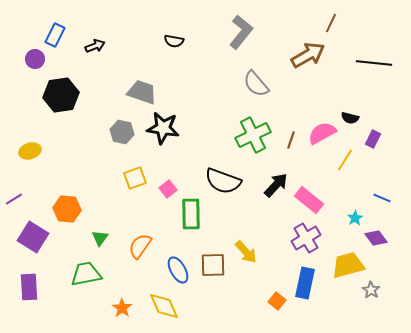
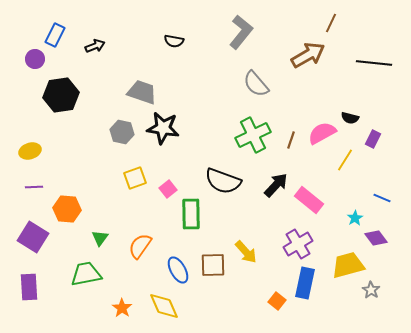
purple line at (14, 199): moved 20 px right, 12 px up; rotated 30 degrees clockwise
purple cross at (306, 238): moved 8 px left, 6 px down
